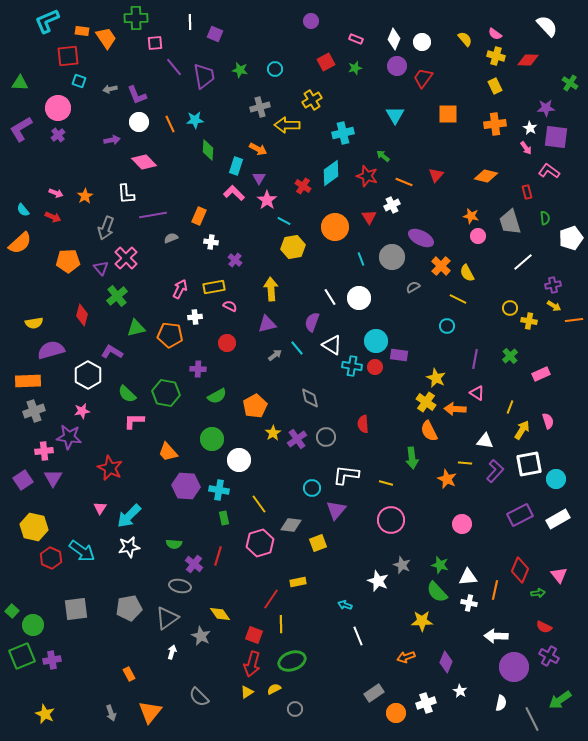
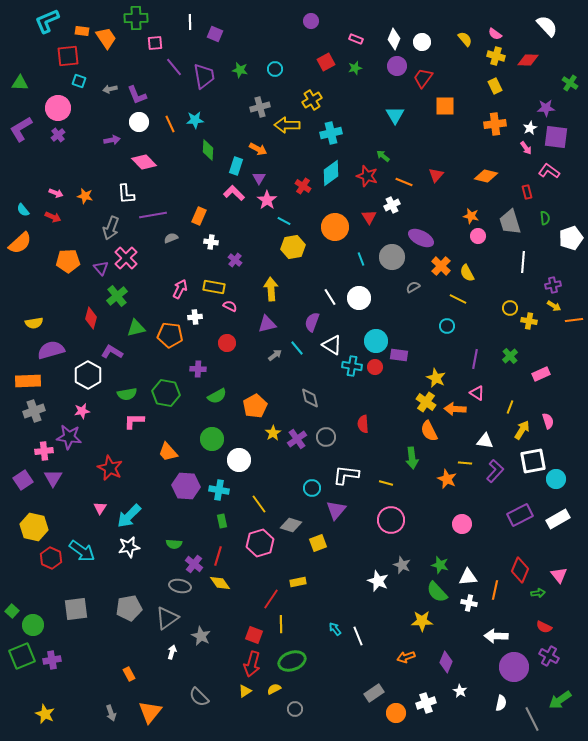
orange square at (448, 114): moved 3 px left, 8 px up
white star at (530, 128): rotated 16 degrees clockwise
cyan cross at (343, 133): moved 12 px left
orange star at (85, 196): rotated 28 degrees counterclockwise
gray arrow at (106, 228): moved 5 px right
white line at (523, 262): rotated 45 degrees counterclockwise
yellow rectangle at (214, 287): rotated 20 degrees clockwise
red diamond at (82, 315): moved 9 px right, 3 px down
green semicircle at (127, 394): rotated 54 degrees counterclockwise
white square at (529, 464): moved 4 px right, 3 px up
green rectangle at (224, 518): moved 2 px left, 3 px down
gray diamond at (291, 525): rotated 10 degrees clockwise
cyan arrow at (345, 605): moved 10 px left, 24 px down; rotated 32 degrees clockwise
yellow diamond at (220, 614): moved 31 px up
yellow triangle at (247, 692): moved 2 px left, 1 px up
